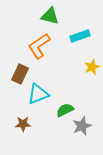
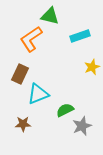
orange L-shape: moved 8 px left, 7 px up
